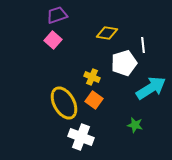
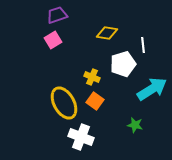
pink square: rotated 18 degrees clockwise
white pentagon: moved 1 px left, 1 px down
cyan arrow: moved 1 px right, 1 px down
orange square: moved 1 px right, 1 px down
